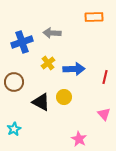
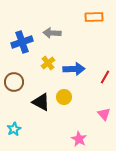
red line: rotated 16 degrees clockwise
